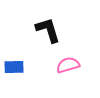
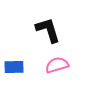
pink semicircle: moved 11 px left
